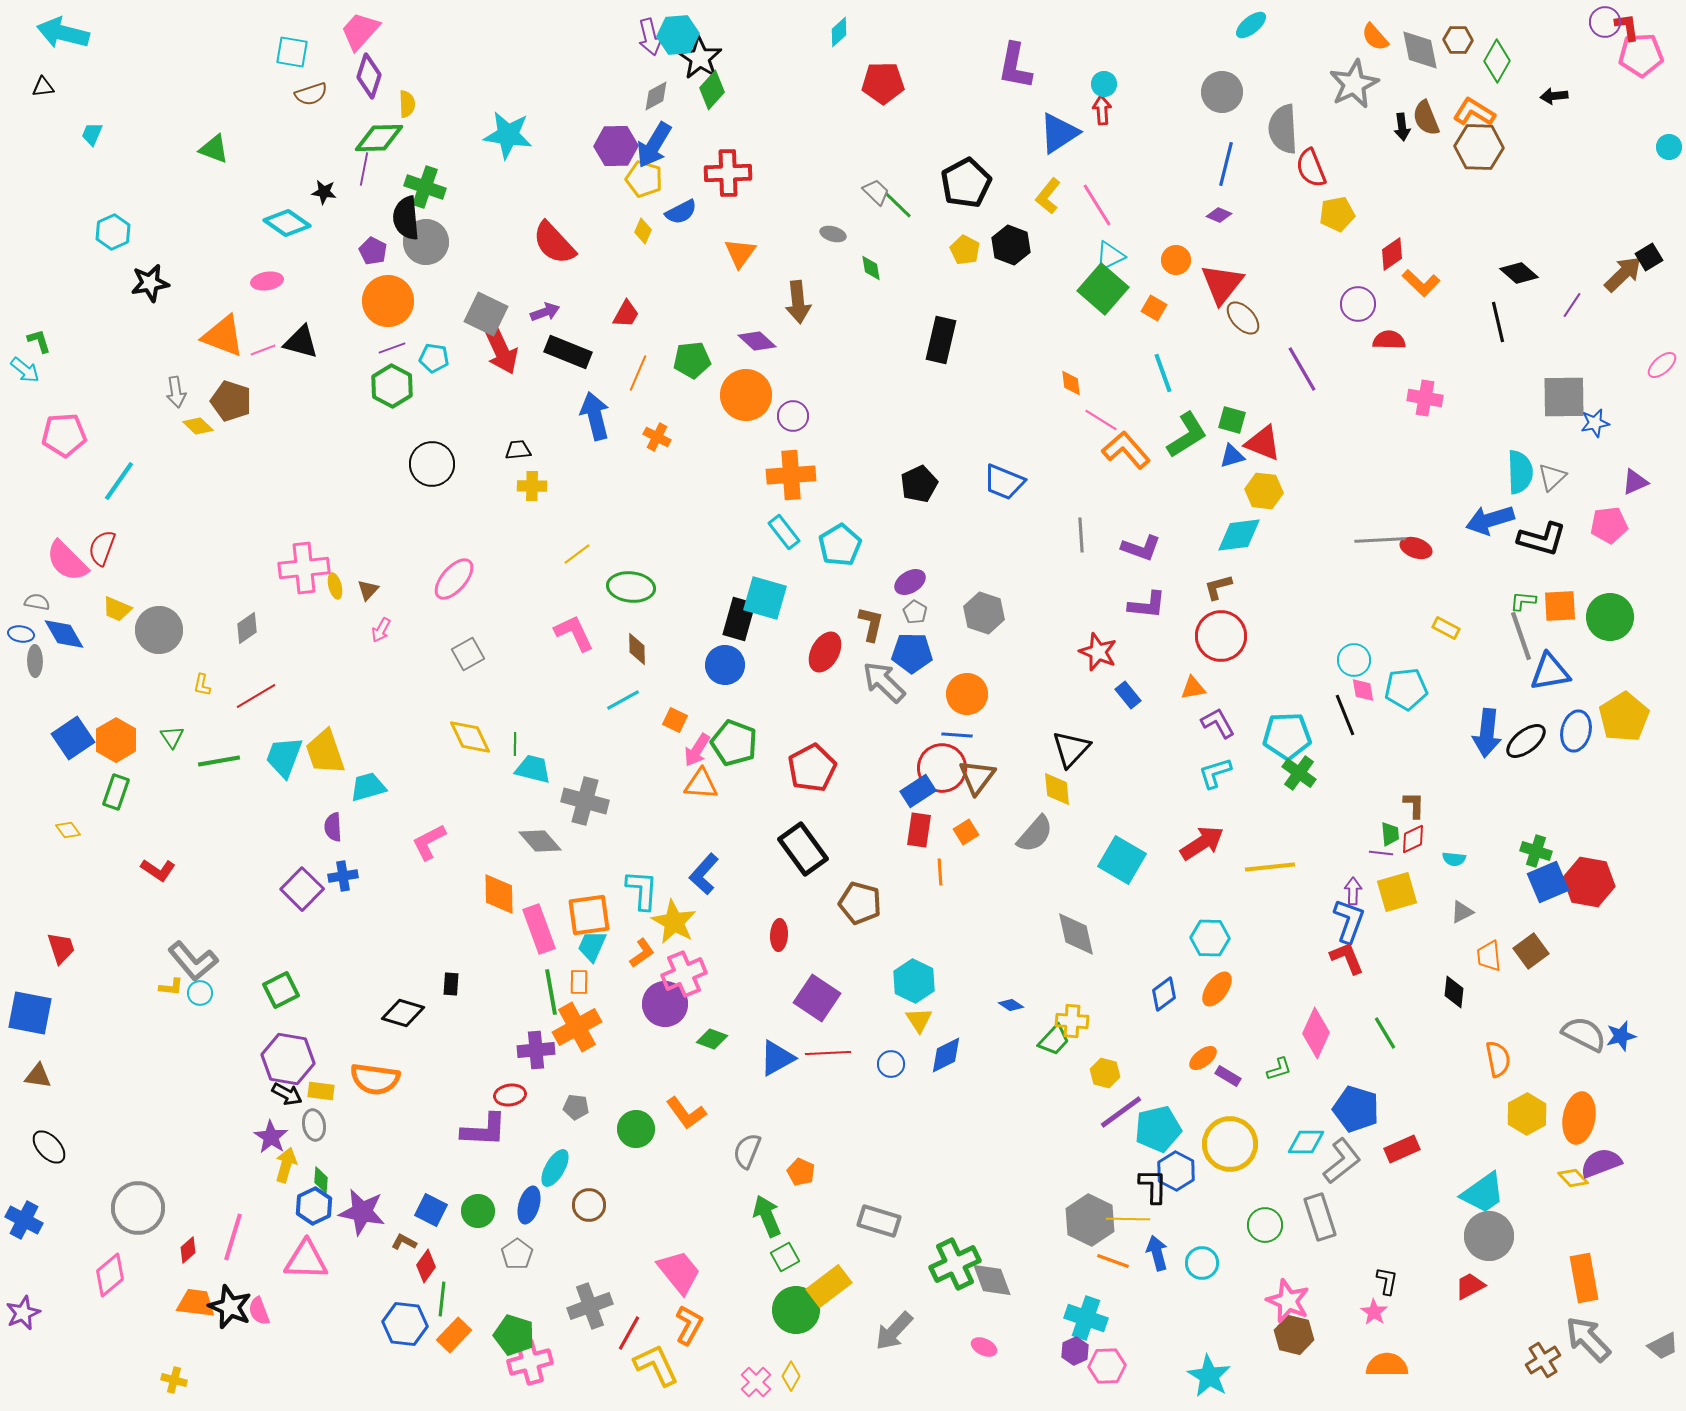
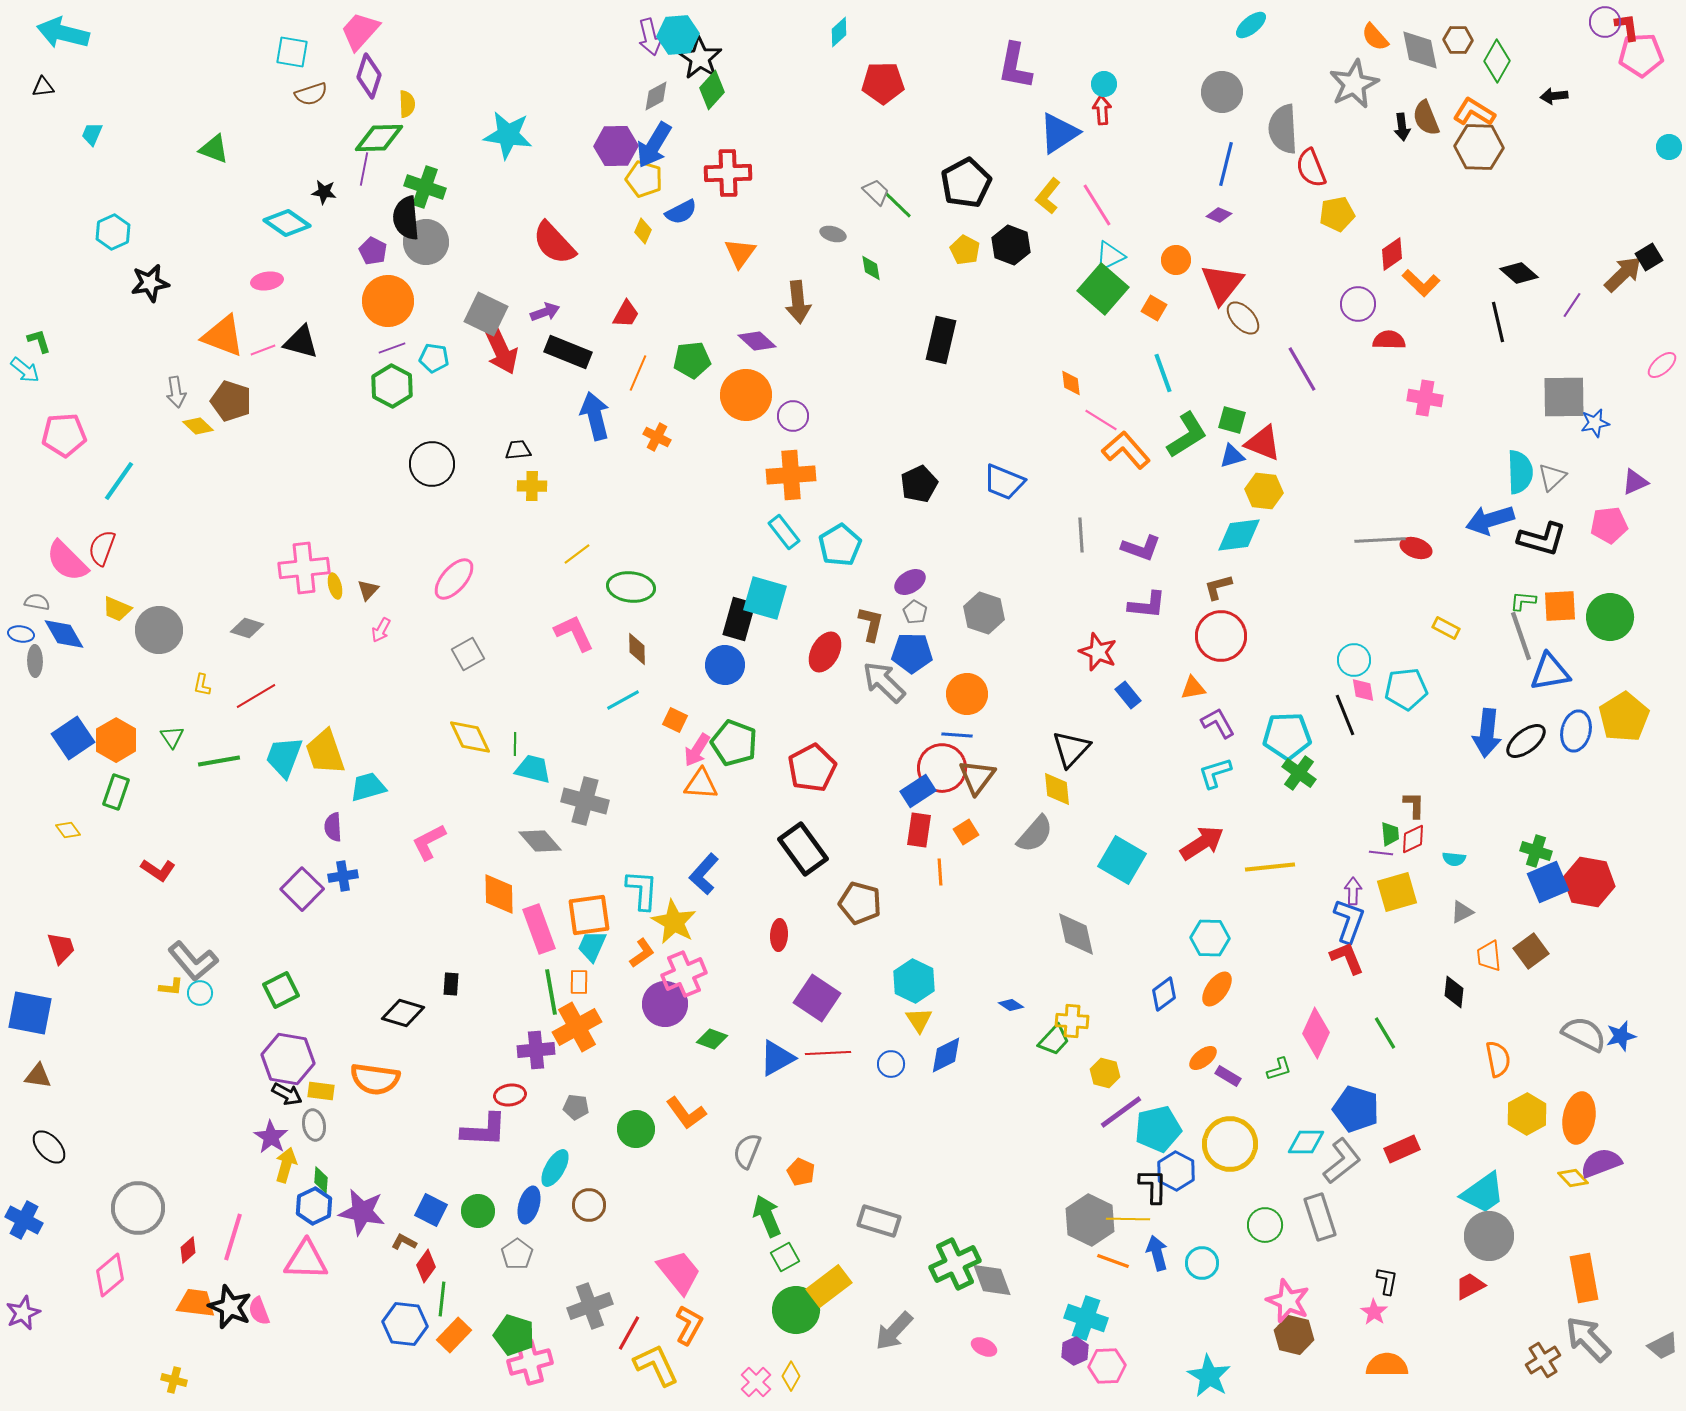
gray diamond at (247, 628): rotated 52 degrees clockwise
